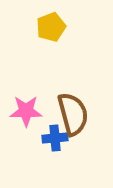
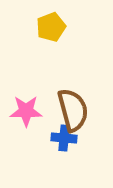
brown semicircle: moved 4 px up
blue cross: moved 9 px right; rotated 10 degrees clockwise
